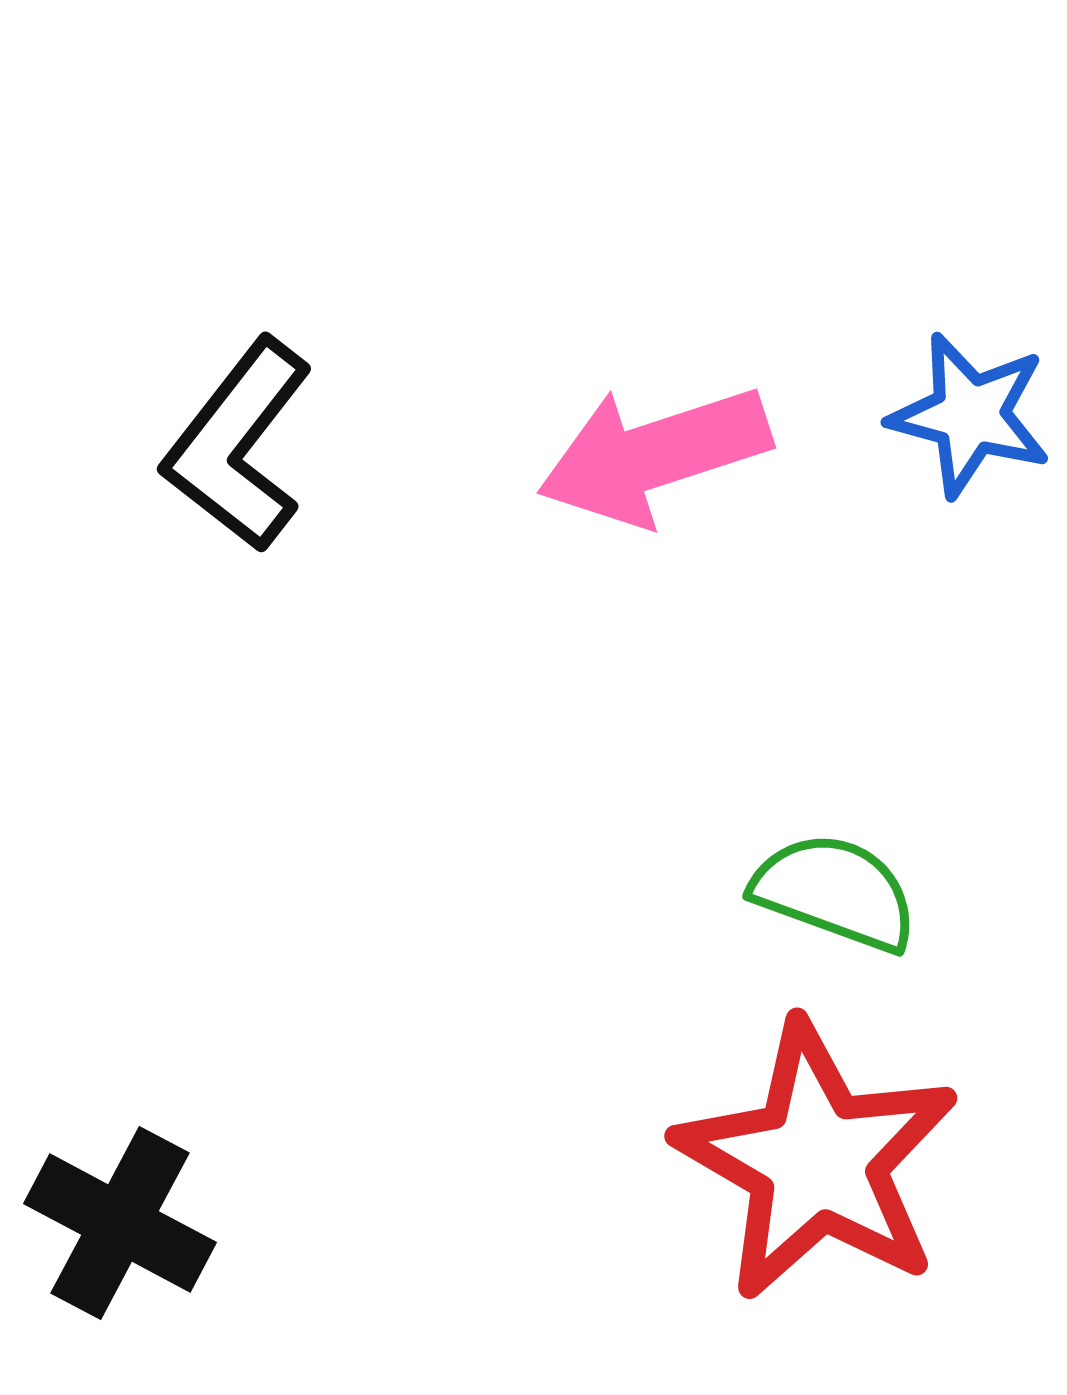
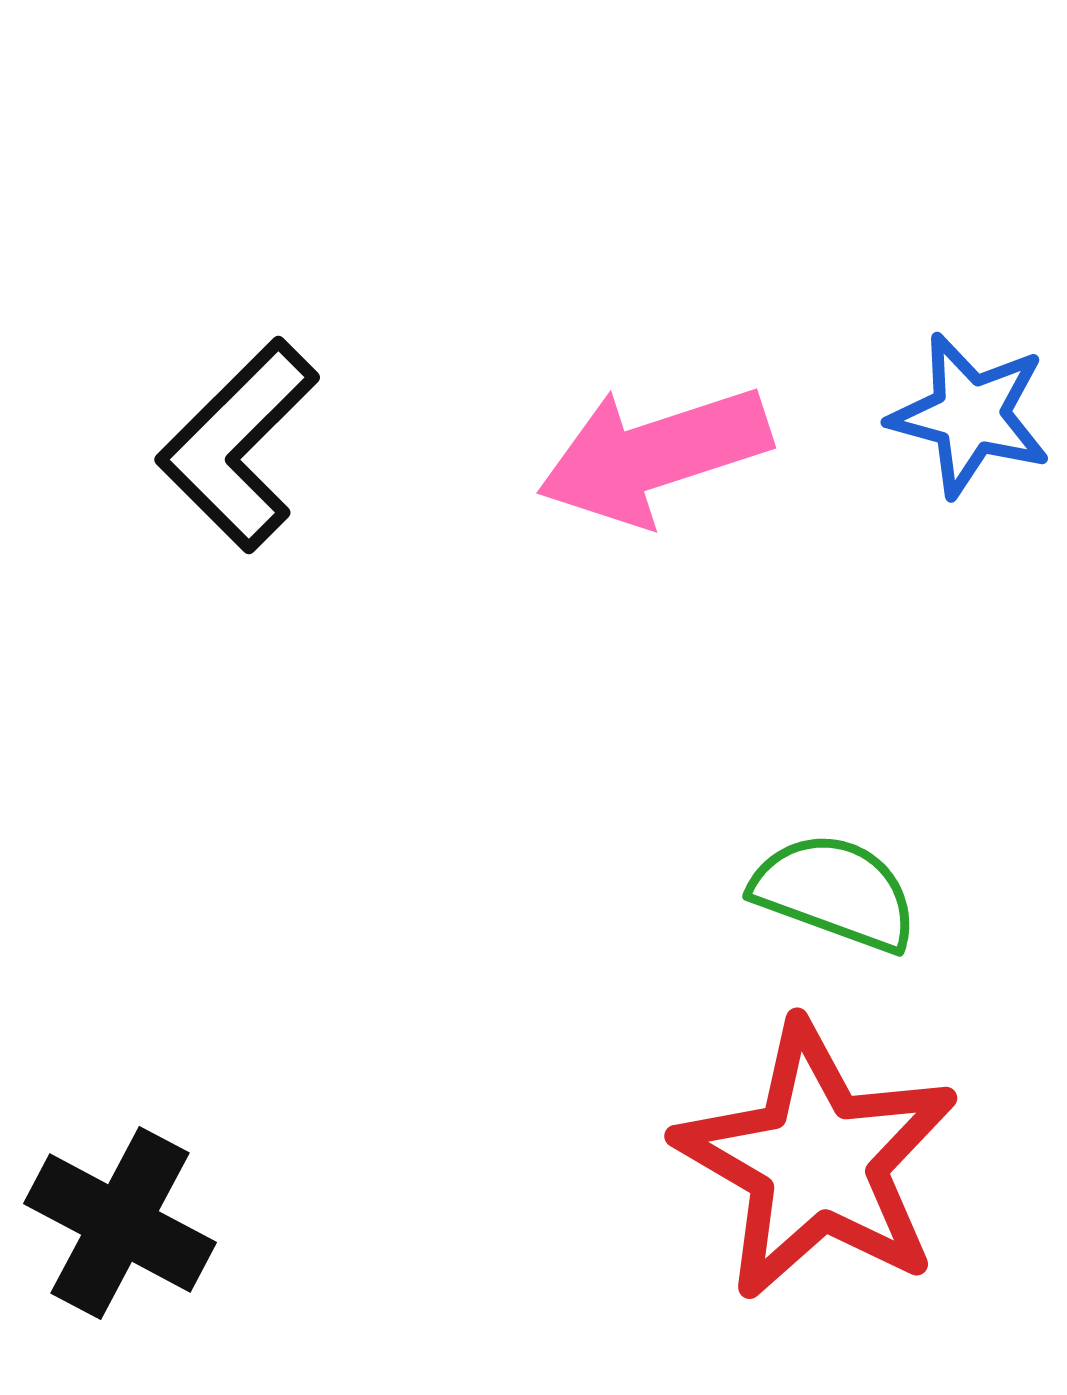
black L-shape: rotated 7 degrees clockwise
